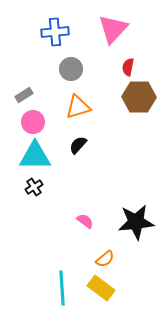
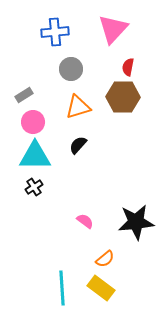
brown hexagon: moved 16 px left
